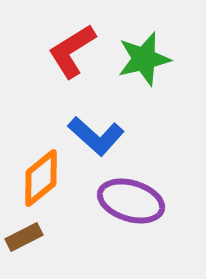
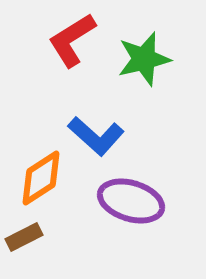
red L-shape: moved 11 px up
orange diamond: rotated 6 degrees clockwise
